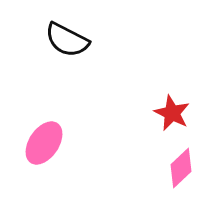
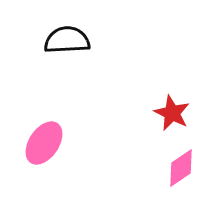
black semicircle: rotated 150 degrees clockwise
pink diamond: rotated 9 degrees clockwise
